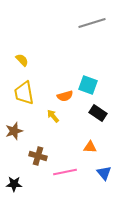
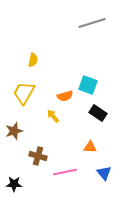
yellow semicircle: moved 11 px right; rotated 56 degrees clockwise
yellow trapezoid: rotated 40 degrees clockwise
